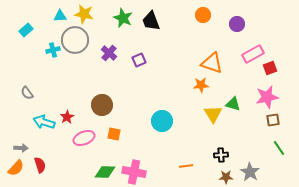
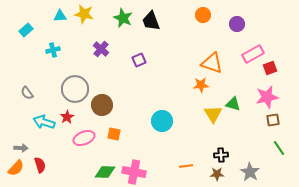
gray circle: moved 49 px down
purple cross: moved 8 px left, 4 px up
brown star: moved 9 px left, 3 px up
